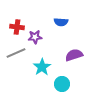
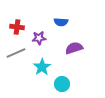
purple star: moved 4 px right, 1 px down
purple semicircle: moved 7 px up
